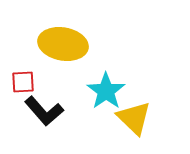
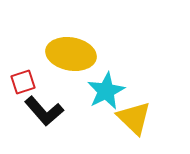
yellow ellipse: moved 8 px right, 10 px down
red square: rotated 15 degrees counterclockwise
cyan star: rotated 9 degrees clockwise
